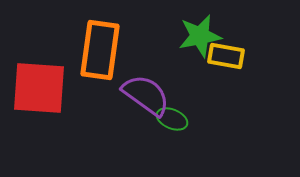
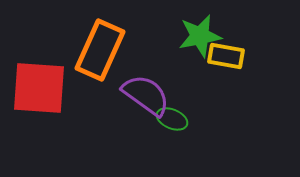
orange rectangle: rotated 16 degrees clockwise
